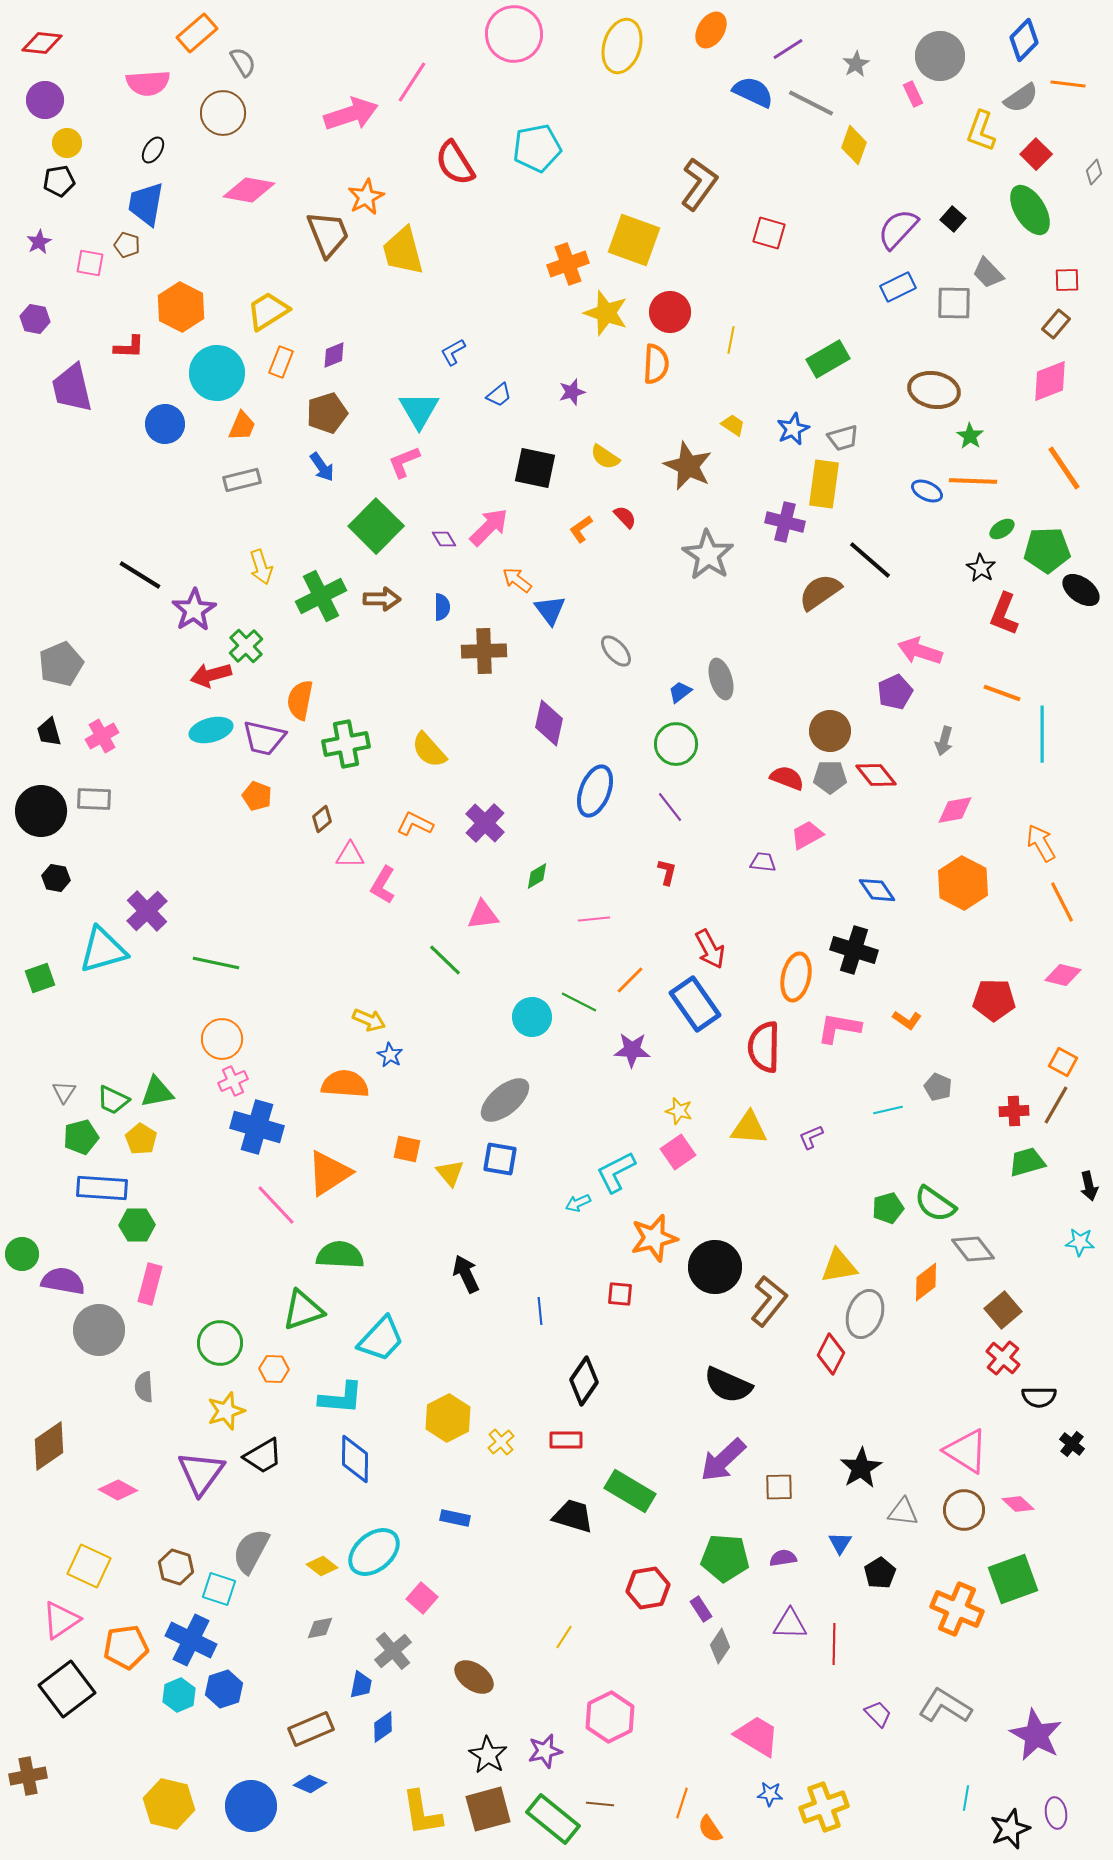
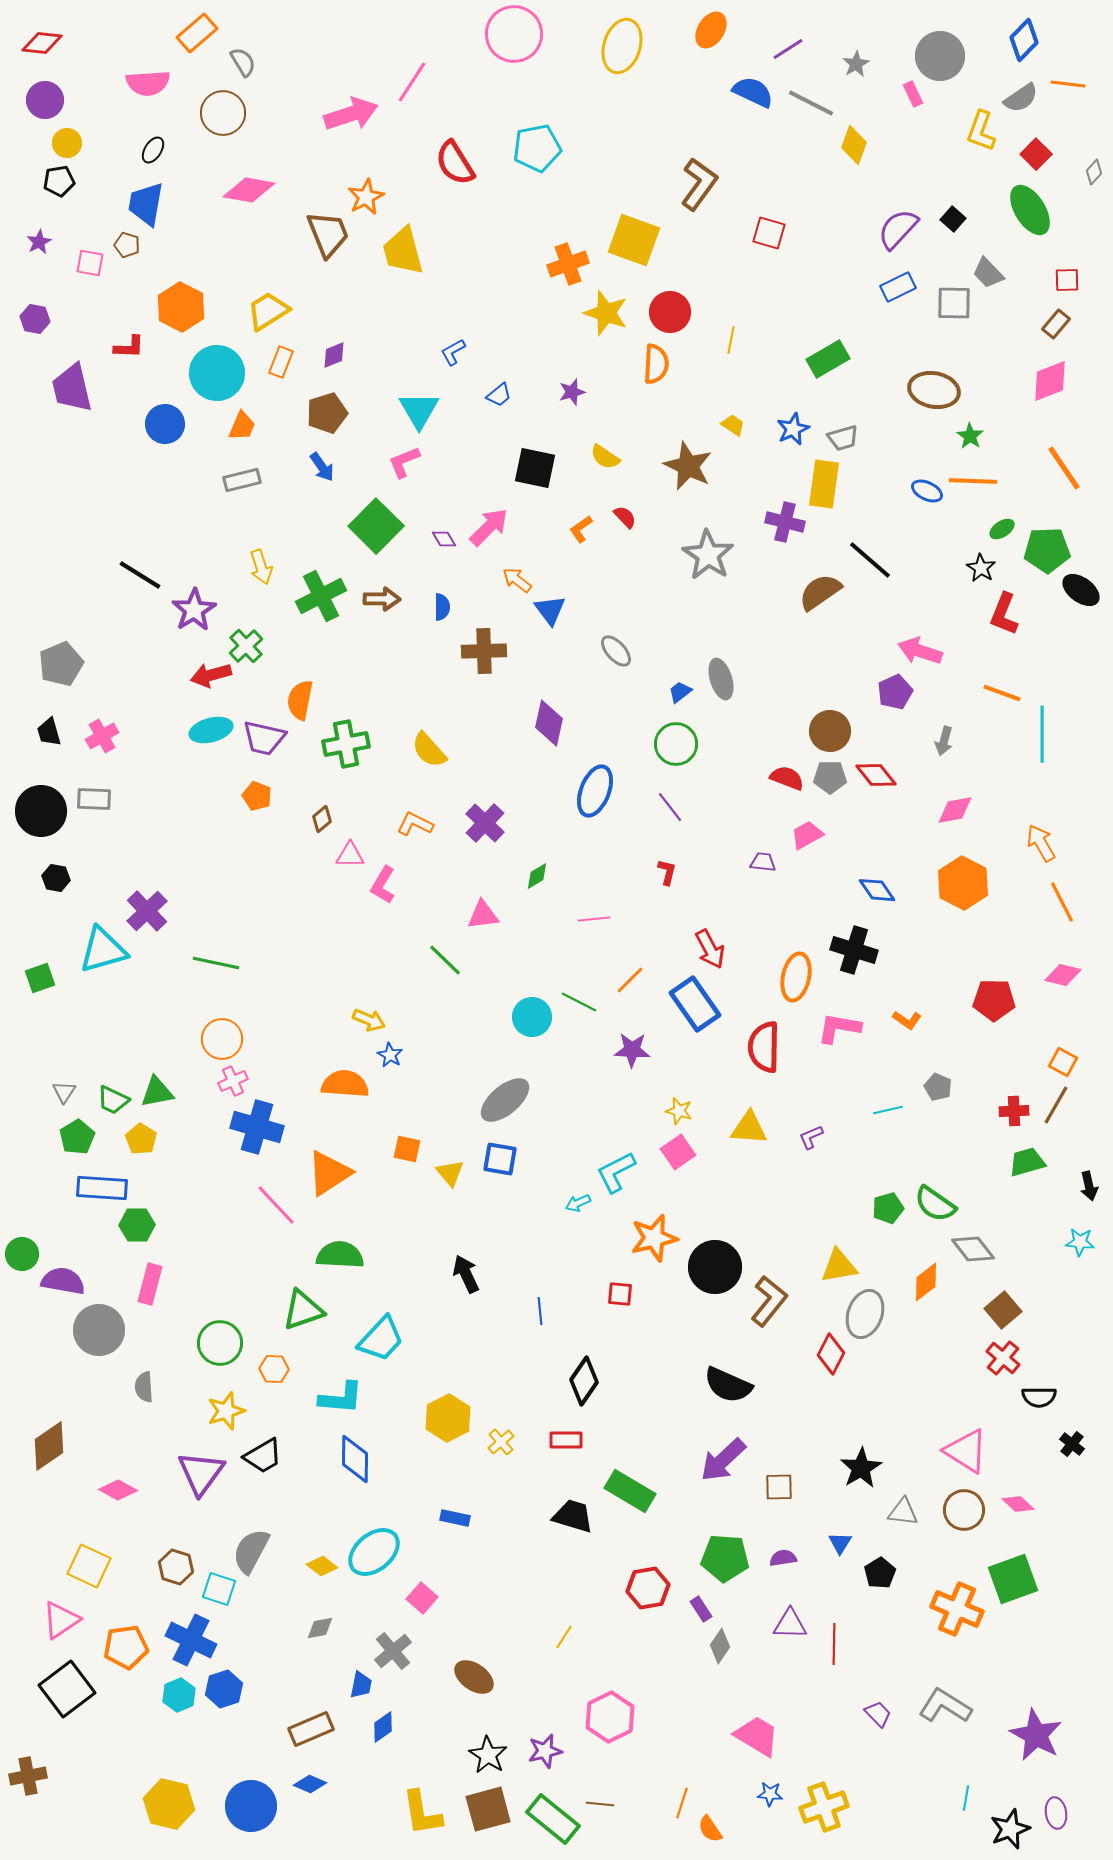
green pentagon at (81, 1137): moved 4 px left; rotated 16 degrees counterclockwise
